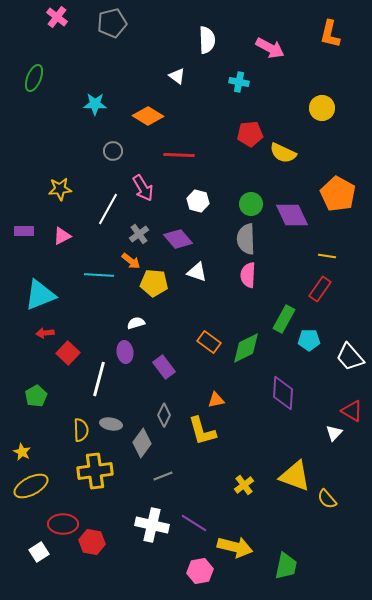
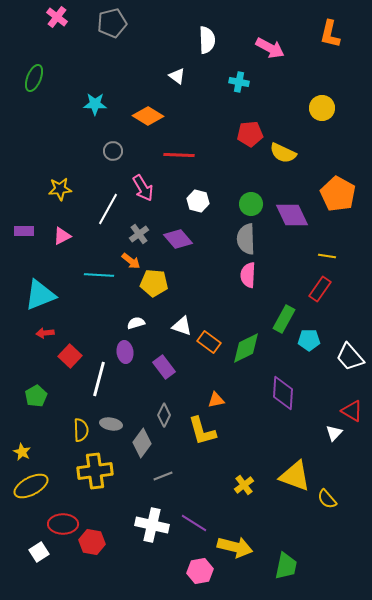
white triangle at (197, 272): moved 15 px left, 54 px down
red square at (68, 353): moved 2 px right, 3 px down
